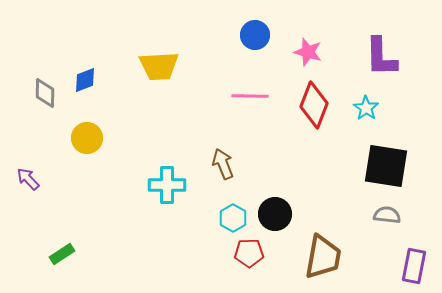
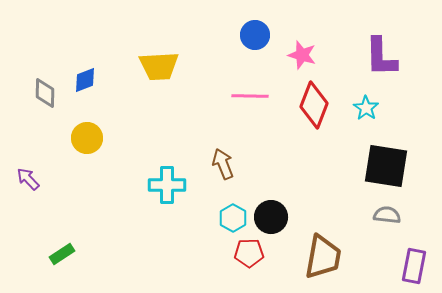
pink star: moved 6 px left, 3 px down
black circle: moved 4 px left, 3 px down
